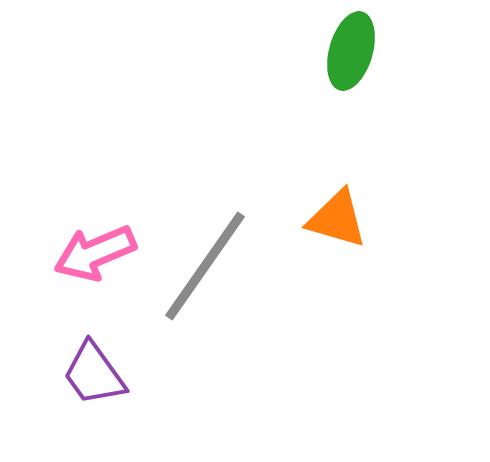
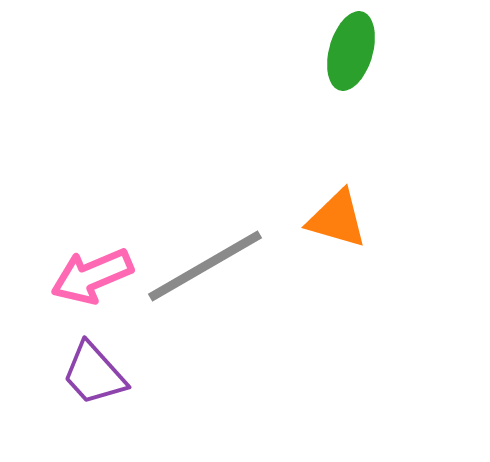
pink arrow: moved 3 px left, 23 px down
gray line: rotated 25 degrees clockwise
purple trapezoid: rotated 6 degrees counterclockwise
